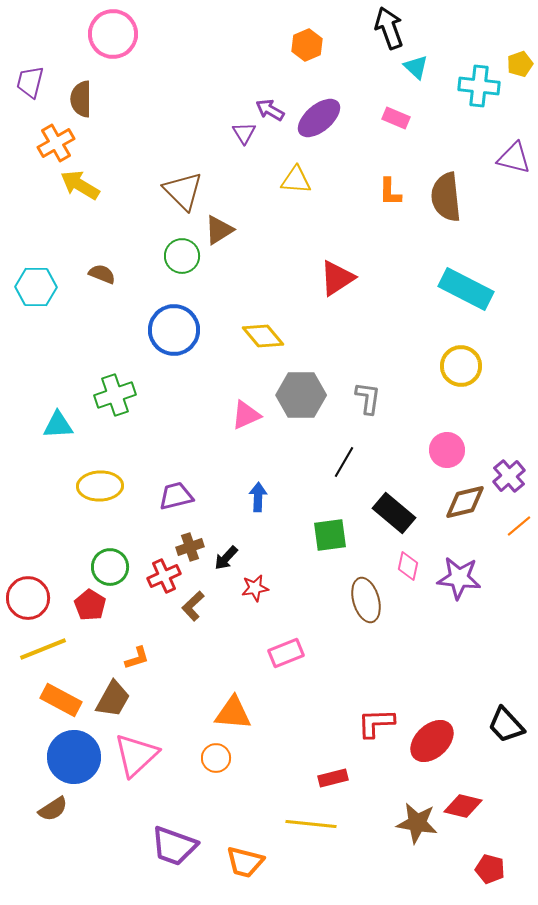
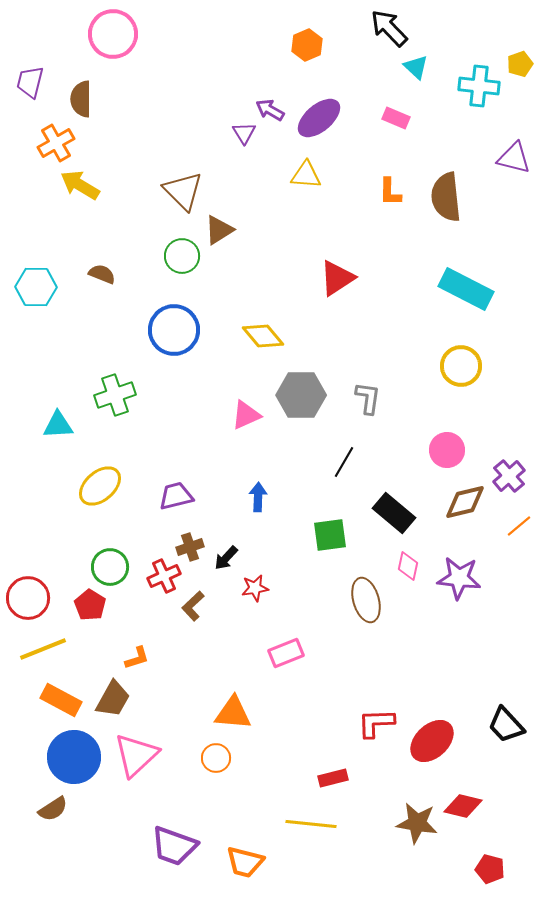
black arrow at (389, 28): rotated 24 degrees counterclockwise
yellow triangle at (296, 180): moved 10 px right, 5 px up
yellow ellipse at (100, 486): rotated 39 degrees counterclockwise
